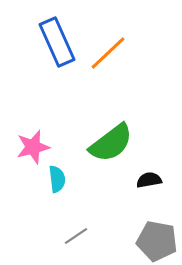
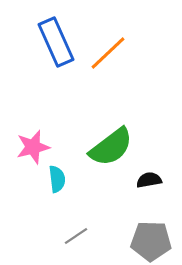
blue rectangle: moved 1 px left
green semicircle: moved 4 px down
gray pentagon: moved 6 px left; rotated 9 degrees counterclockwise
